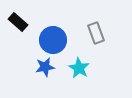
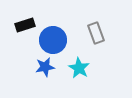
black rectangle: moved 7 px right, 3 px down; rotated 60 degrees counterclockwise
